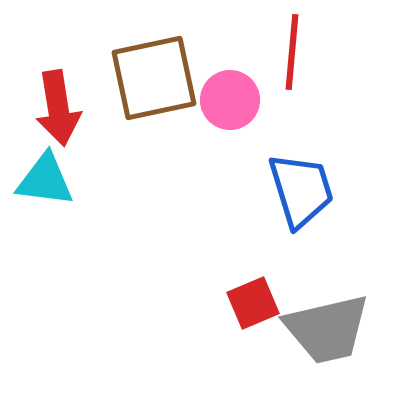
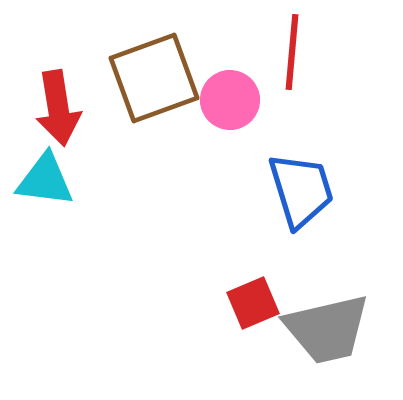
brown square: rotated 8 degrees counterclockwise
